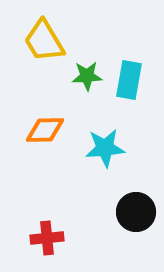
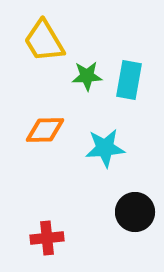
black circle: moved 1 px left
